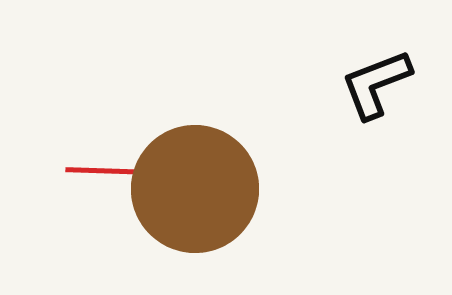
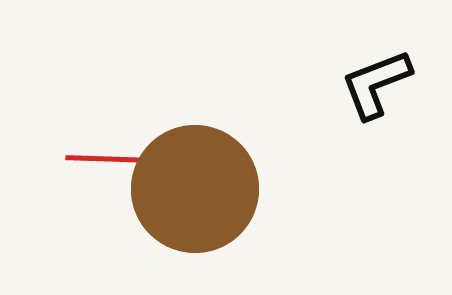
red line: moved 12 px up
